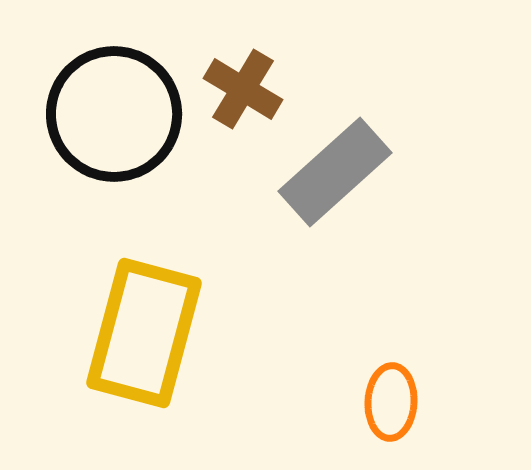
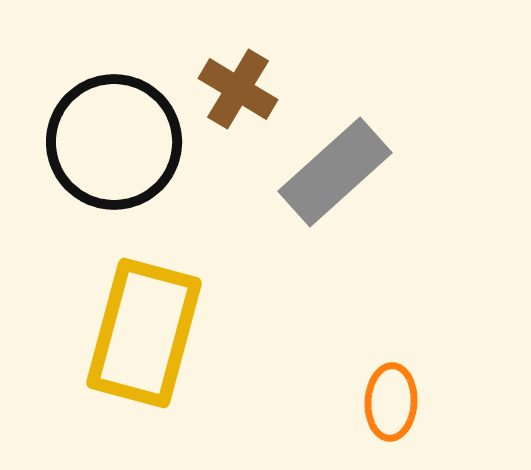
brown cross: moved 5 px left
black circle: moved 28 px down
